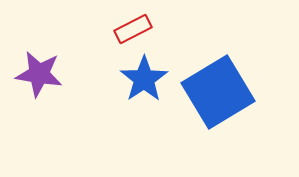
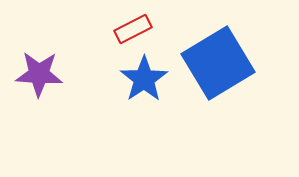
purple star: rotated 6 degrees counterclockwise
blue square: moved 29 px up
